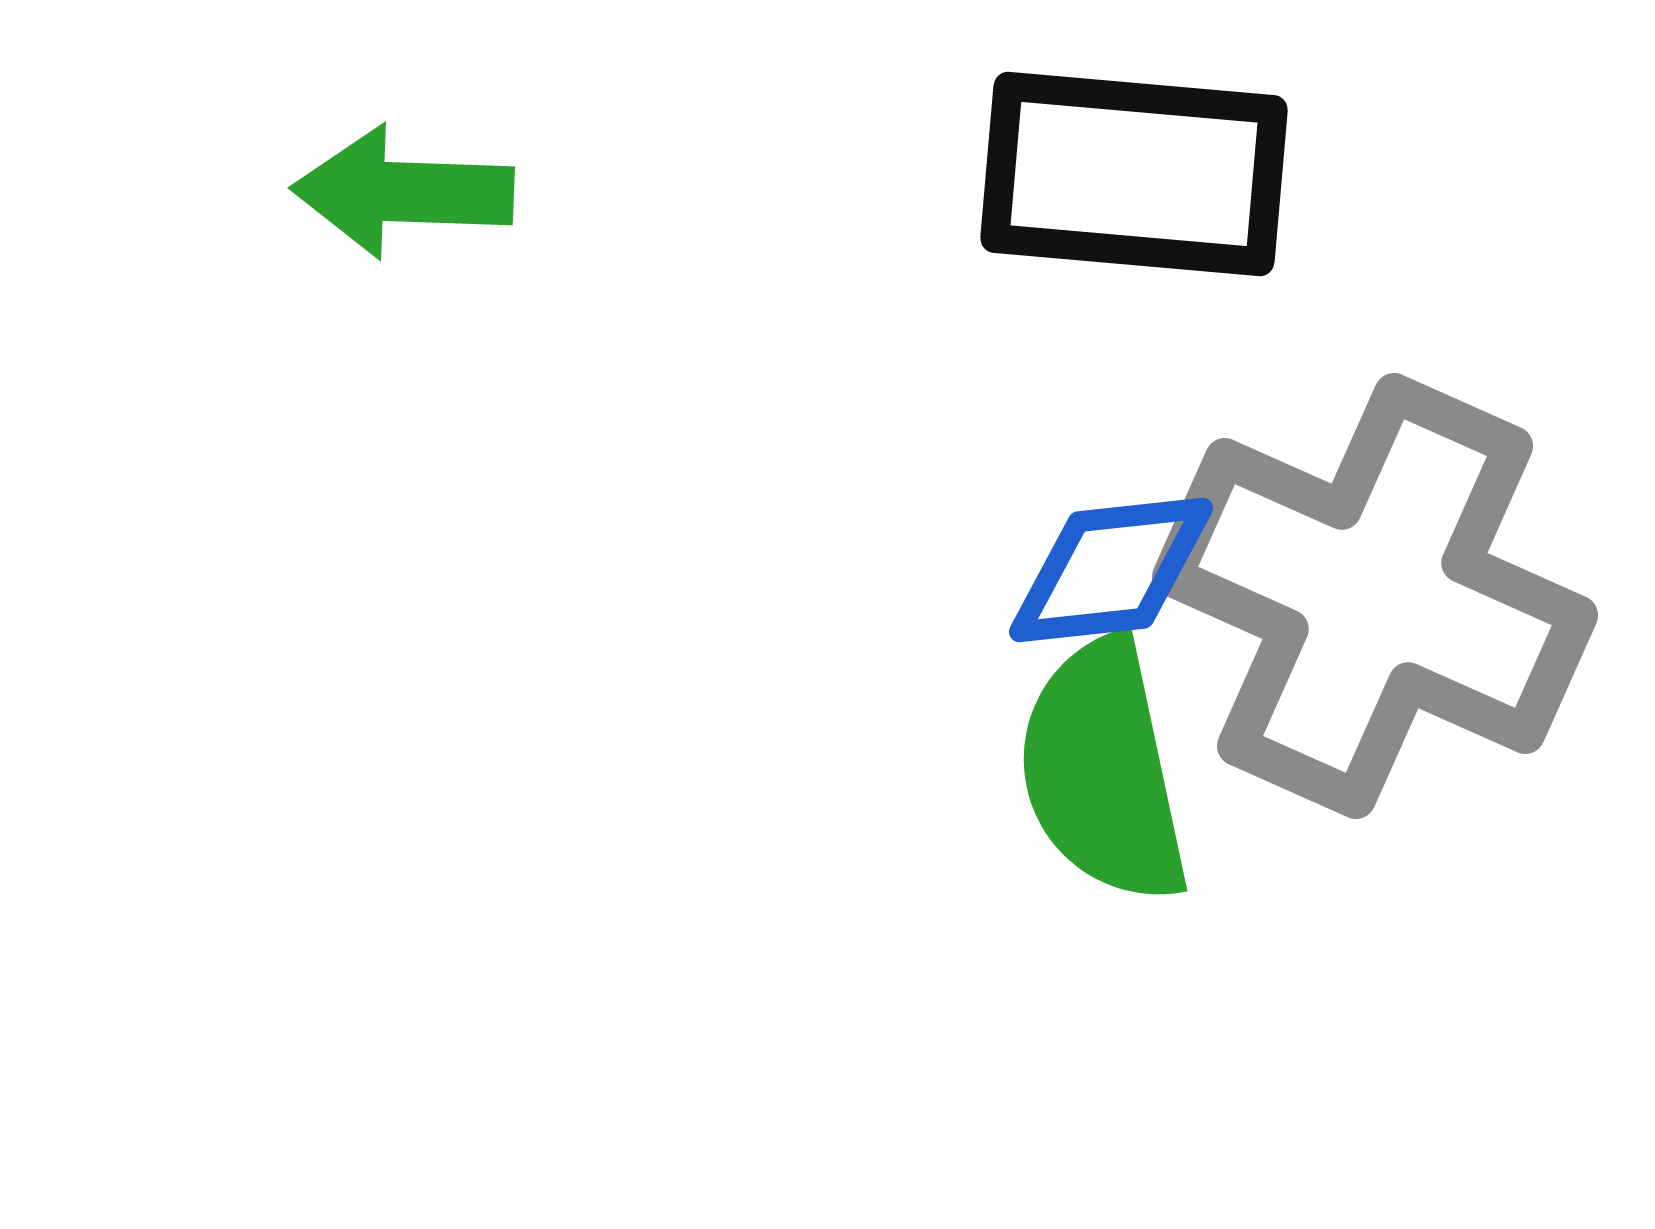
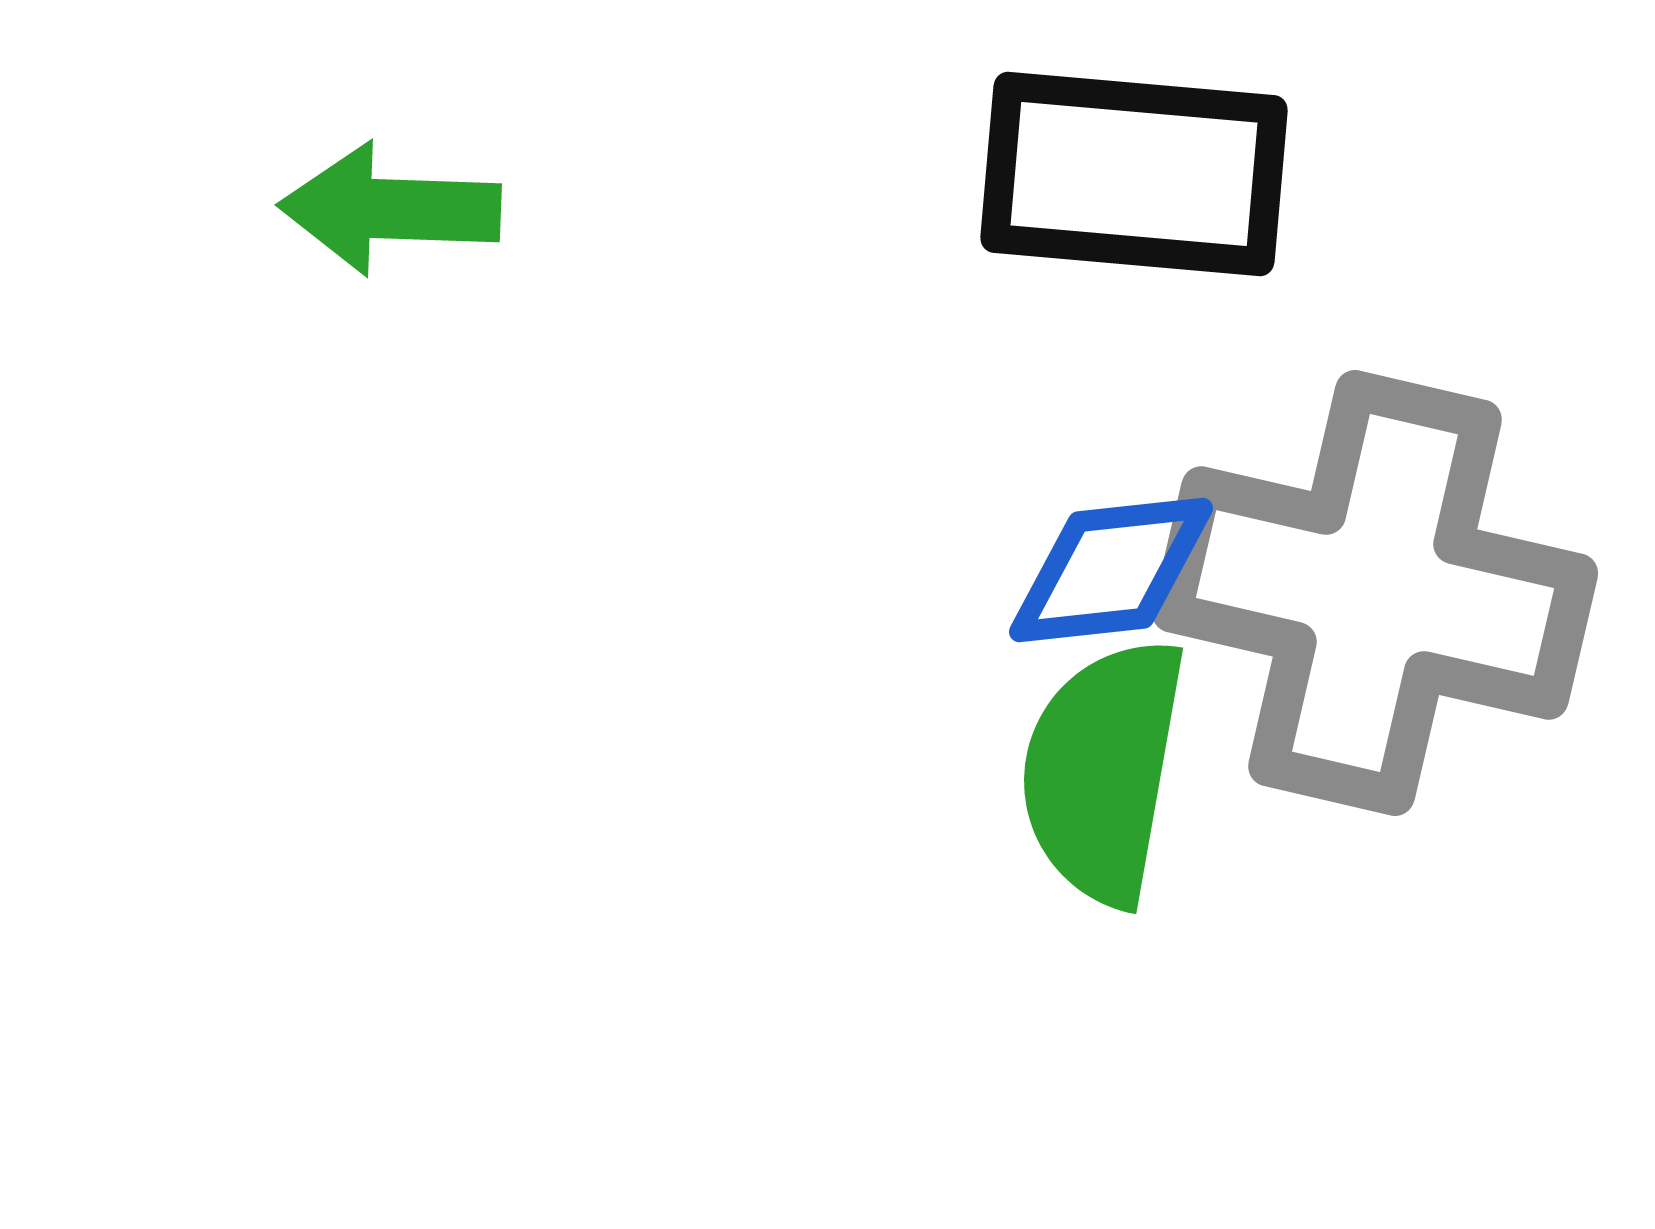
green arrow: moved 13 px left, 17 px down
gray cross: moved 3 px up; rotated 11 degrees counterclockwise
green semicircle: rotated 22 degrees clockwise
